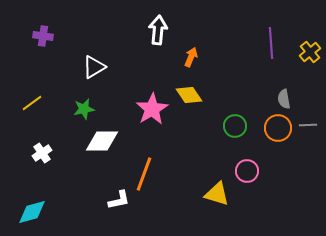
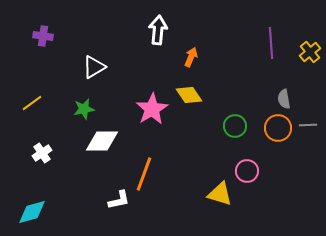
yellow triangle: moved 3 px right
